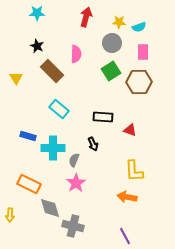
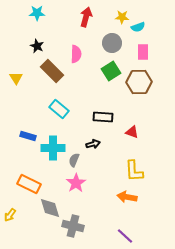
yellow star: moved 3 px right, 5 px up
cyan semicircle: moved 1 px left
red triangle: moved 2 px right, 2 px down
black arrow: rotated 80 degrees counterclockwise
yellow arrow: rotated 32 degrees clockwise
purple line: rotated 18 degrees counterclockwise
